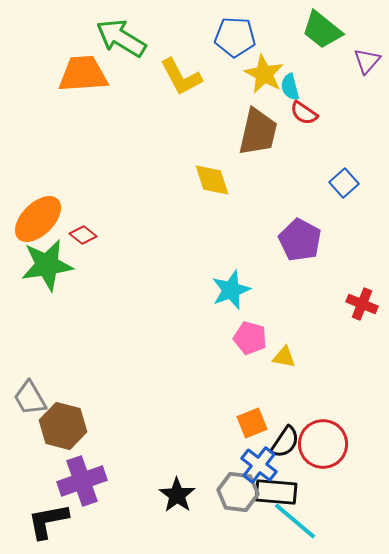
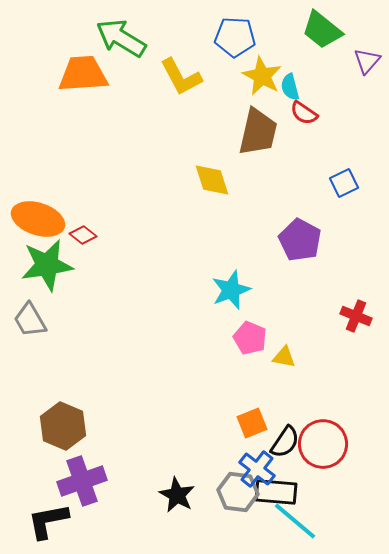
yellow star: moved 2 px left, 2 px down
blue square: rotated 16 degrees clockwise
orange ellipse: rotated 63 degrees clockwise
red cross: moved 6 px left, 12 px down
pink pentagon: rotated 8 degrees clockwise
gray trapezoid: moved 78 px up
brown hexagon: rotated 9 degrees clockwise
blue cross: moved 2 px left, 4 px down
black star: rotated 6 degrees counterclockwise
